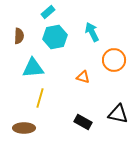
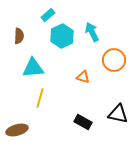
cyan rectangle: moved 3 px down
cyan hexagon: moved 7 px right, 1 px up; rotated 15 degrees counterclockwise
brown ellipse: moved 7 px left, 2 px down; rotated 15 degrees counterclockwise
